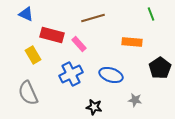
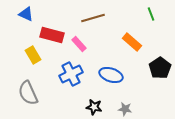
orange rectangle: rotated 36 degrees clockwise
gray star: moved 10 px left, 9 px down
